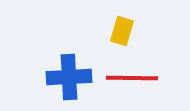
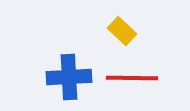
yellow rectangle: rotated 64 degrees counterclockwise
